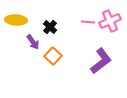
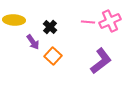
yellow ellipse: moved 2 px left
